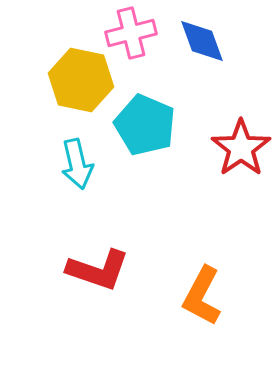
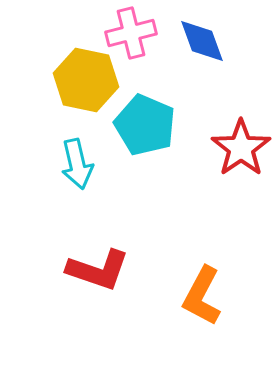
yellow hexagon: moved 5 px right
